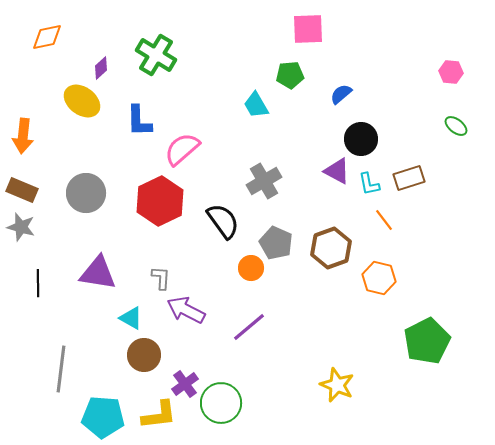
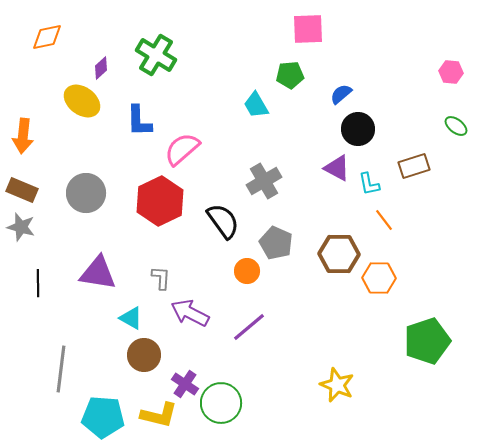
black circle at (361, 139): moved 3 px left, 10 px up
purple triangle at (337, 171): moved 3 px up
brown rectangle at (409, 178): moved 5 px right, 12 px up
brown hexagon at (331, 248): moved 8 px right, 6 px down; rotated 21 degrees clockwise
orange circle at (251, 268): moved 4 px left, 3 px down
orange hexagon at (379, 278): rotated 12 degrees counterclockwise
purple arrow at (186, 310): moved 4 px right, 3 px down
green pentagon at (427, 341): rotated 9 degrees clockwise
purple cross at (185, 384): rotated 20 degrees counterclockwise
yellow L-shape at (159, 415): rotated 21 degrees clockwise
